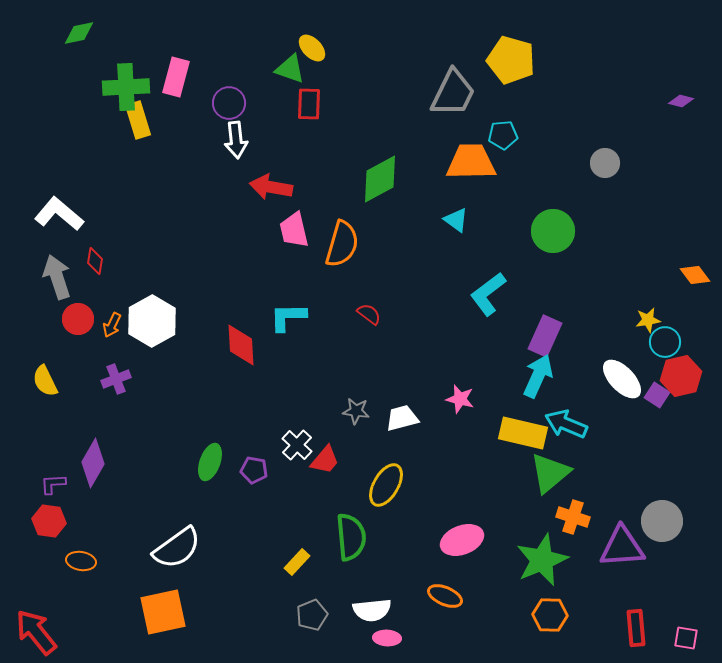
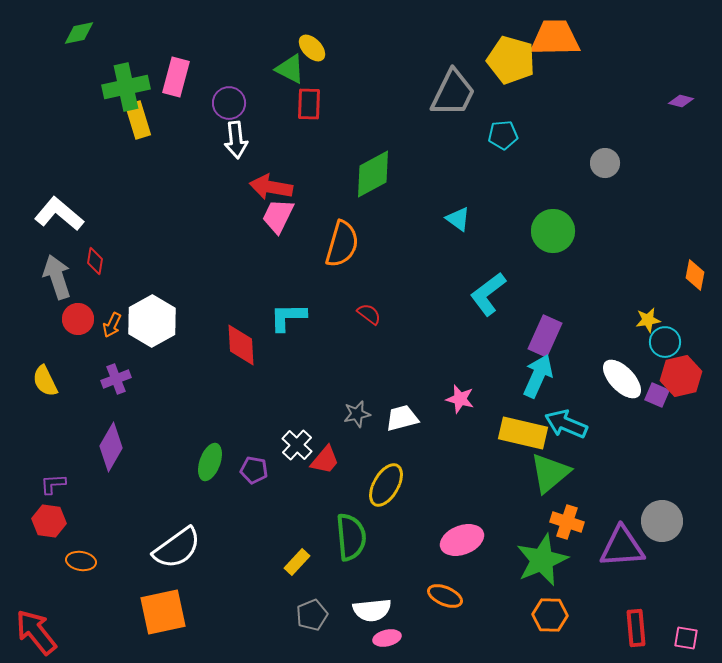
green triangle at (290, 69): rotated 8 degrees clockwise
green cross at (126, 87): rotated 9 degrees counterclockwise
orange trapezoid at (471, 162): moved 84 px right, 124 px up
green diamond at (380, 179): moved 7 px left, 5 px up
cyan triangle at (456, 220): moved 2 px right, 1 px up
pink trapezoid at (294, 230): moved 16 px left, 14 px up; rotated 39 degrees clockwise
orange diamond at (695, 275): rotated 48 degrees clockwise
purple square at (657, 395): rotated 10 degrees counterclockwise
gray star at (356, 411): moved 1 px right, 3 px down; rotated 20 degrees counterclockwise
purple diamond at (93, 463): moved 18 px right, 16 px up
orange cross at (573, 517): moved 6 px left, 5 px down
pink ellipse at (387, 638): rotated 16 degrees counterclockwise
